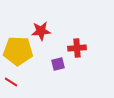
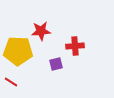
red cross: moved 2 px left, 2 px up
purple square: moved 2 px left
